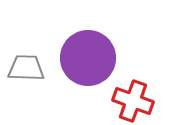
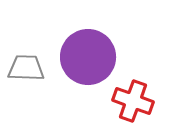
purple circle: moved 1 px up
